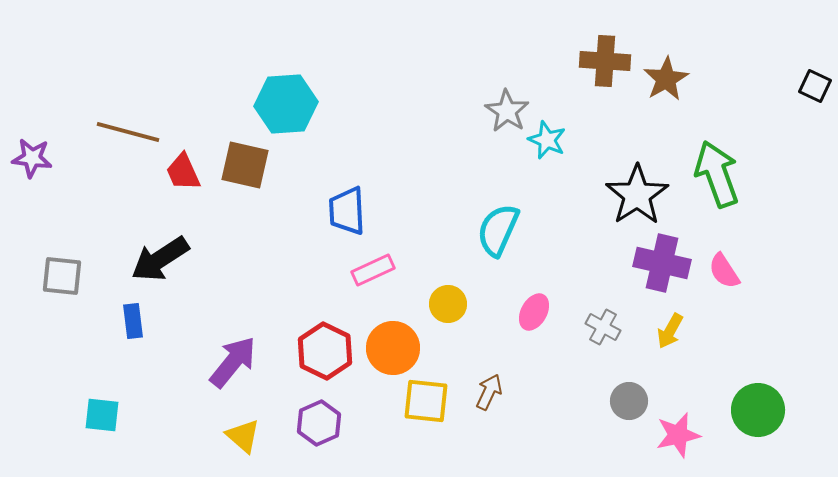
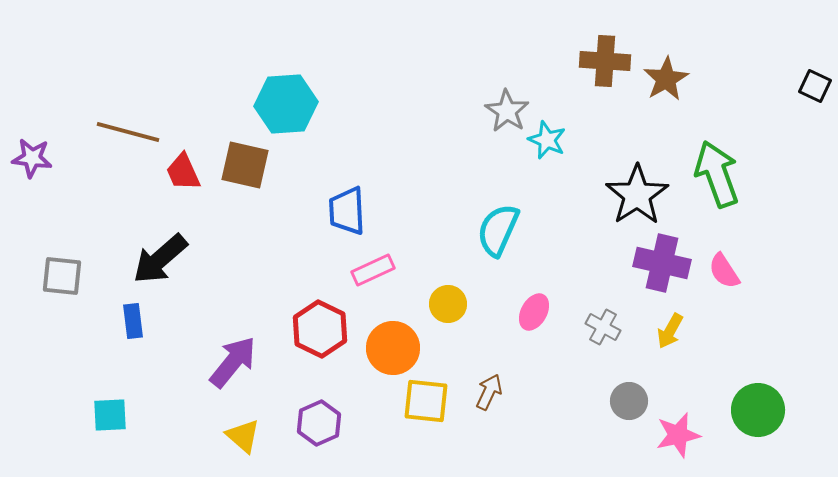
black arrow: rotated 8 degrees counterclockwise
red hexagon: moved 5 px left, 22 px up
cyan square: moved 8 px right; rotated 9 degrees counterclockwise
